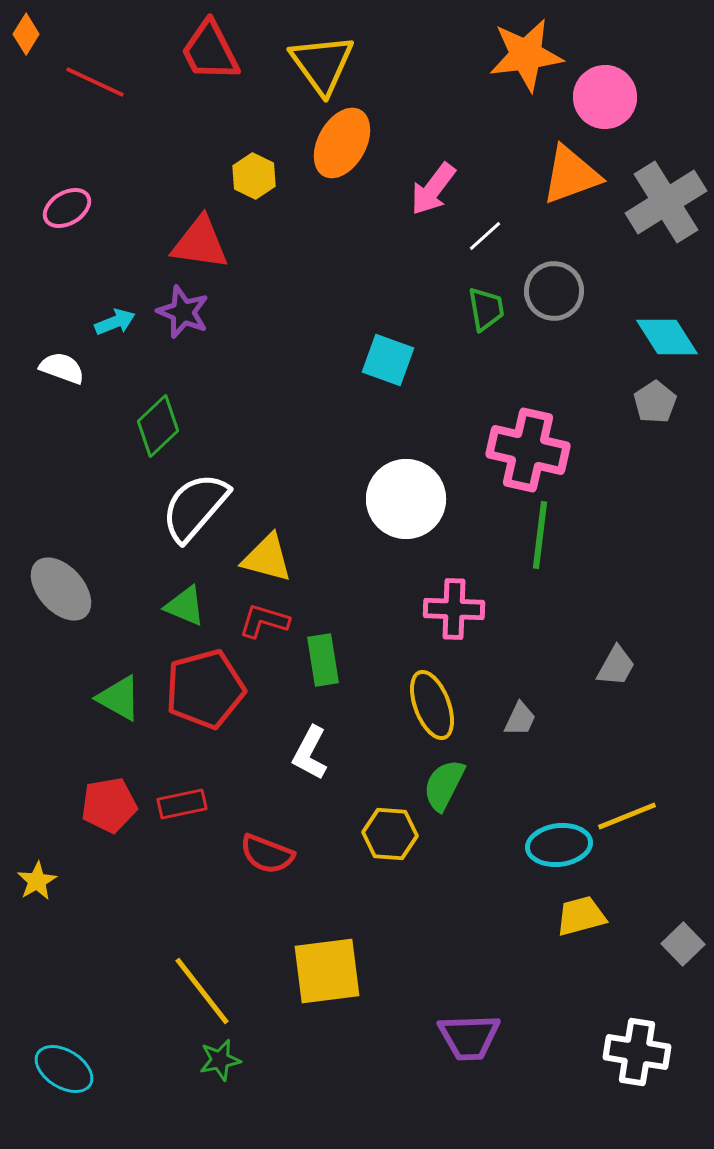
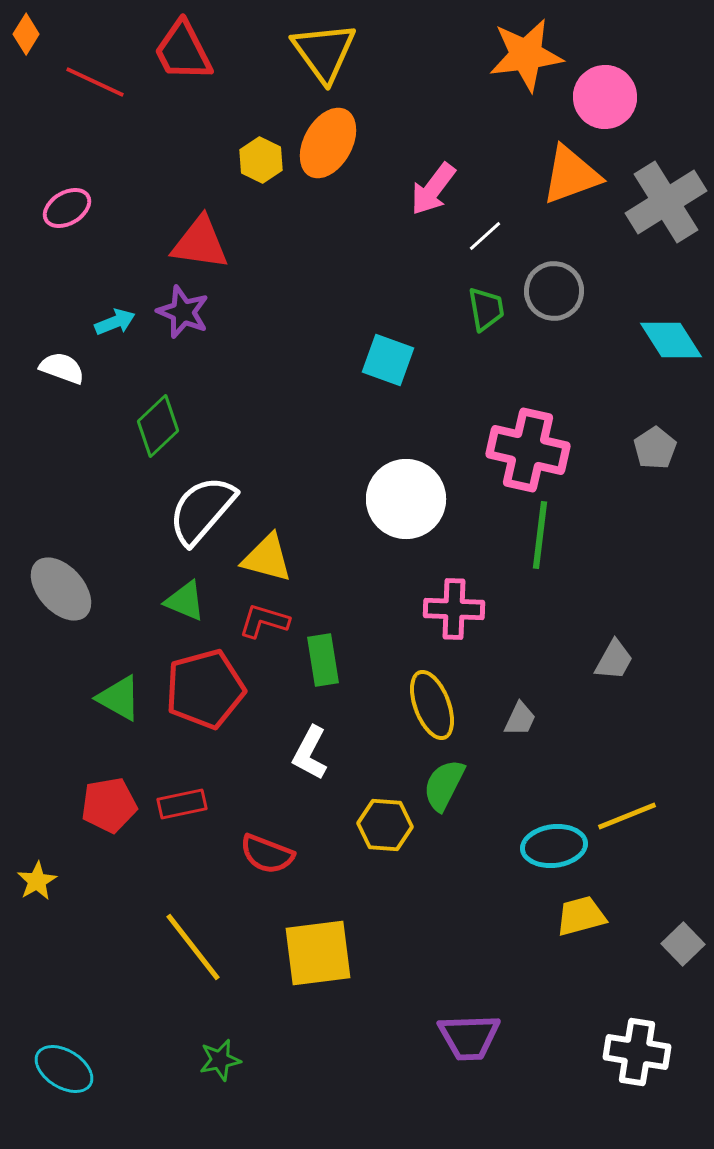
red trapezoid at (210, 51): moved 27 px left
yellow triangle at (322, 64): moved 2 px right, 12 px up
orange ellipse at (342, 143): moved 14 px left
yellow hexagon at (254, 176): moved 7 px right, 16 px up
cyan diamond at (667, 337): moved 4 px right, 3 px down
gray pentagon at (655, 402): moved 46 px down
white semicircle at (195, 507): moved 7 px right, 3 px down
green triangle at (185, 606): moved 5 px up
gray trapezoid at (616, 666): moved 2 px left, 6 px up
yellow hexagon at (390, 834): moved 5 px left, 9 px up
cyan ellipse at (559, 845): moved 5 px left, 1 px down
yellow square at (327, 971): moved 9 px left, 18 px up
yellow line at (202, 991): moved 9 px left, 44 px up
